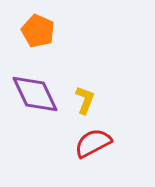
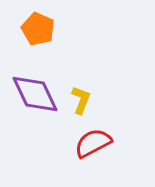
orange pentagon: moved 2 px up
yellow L-shape: moved 4 px left
